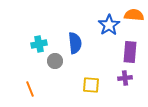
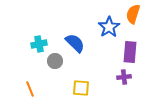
orange semicircle: moved 1 px left, 1 px up; rotated 78 degrees counterclockwise
blue star: moved 2 px down
blue semicircle: rotated 40 degrees counterclockwise
purple cross: moved 1 px left, 1 px up
yellow square: moved 10 px left, 3 px down
